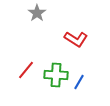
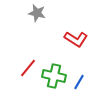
gray star: rotated 24 degrees counterclockwise
red line: moved 2 px right, 2 px up
green cross: moved 2 px left, 1 px down; rotated 10 degrees clockwise
